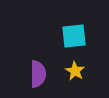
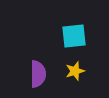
yellow star: rotated 24 degrees clockwise
